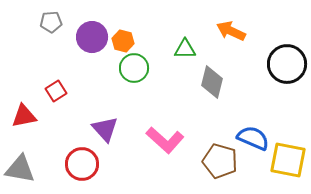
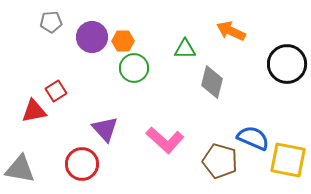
orange hexagon: rotated 15 degrees counterclockwise
red triangle: moved 10 px right, 5 px up
